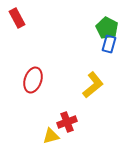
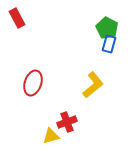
red ellipse: moved 3 px down
